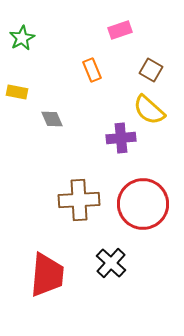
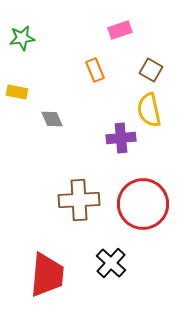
green star: rotated 20 degrees clockwise
orange rectangle: moved 3 px right
yellow semicircle: rotated 36 degrees clockwise
